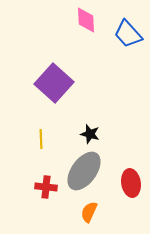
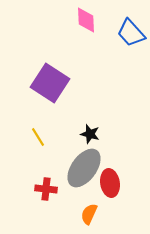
blue trapezoid: moved 3 px right, 1 px up
purple square: moved 4 px left; rotated 9 degrees counterclockwise
yellow line: moved 3 px left, 2 px up; rotated 30 degrees counterclockwise
gray ellipse: moved 3 px up
red ellipse: moved 21 px left
red cross: moved 2 px down
orange semicircle: moved 2 px down
